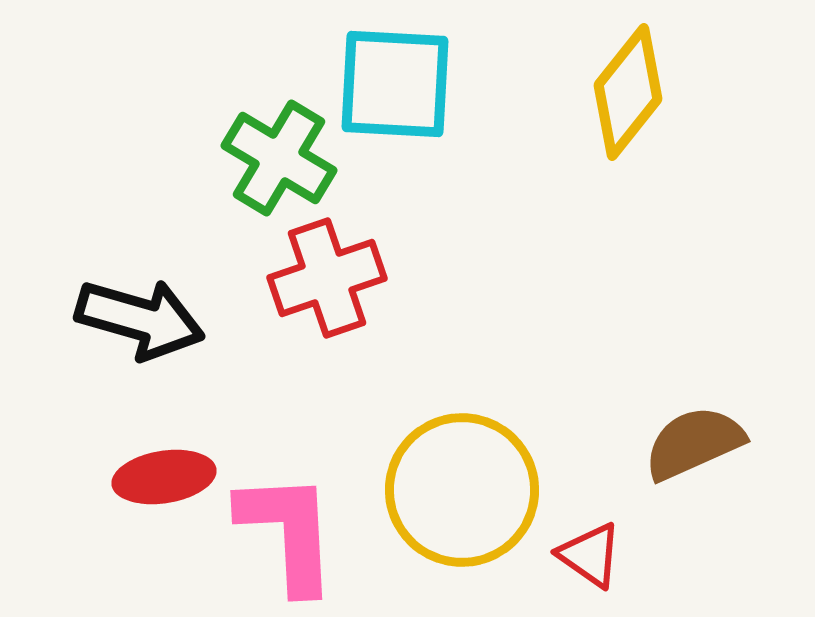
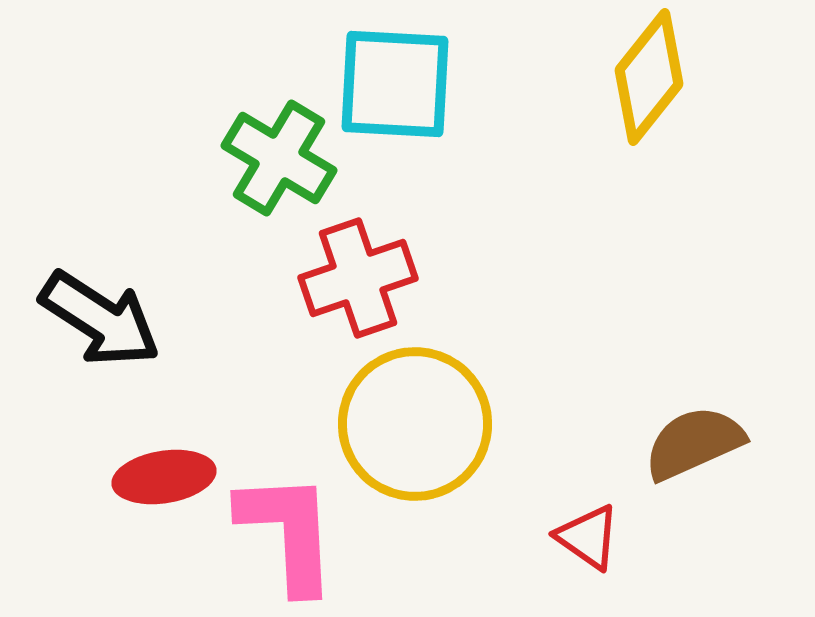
yellow diamond: moved 21 px right, 15 px up
red cross: moved 31 px right
black arrow: moved 40 px left; rotated 17 degrees clockwise
yellow circle: moved 47 px left, 66 px up
red triangle: moved 2 px left, 18 px up
